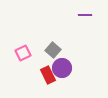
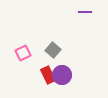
purple line: moved 3 px up
purple circle: moved 7 px down
